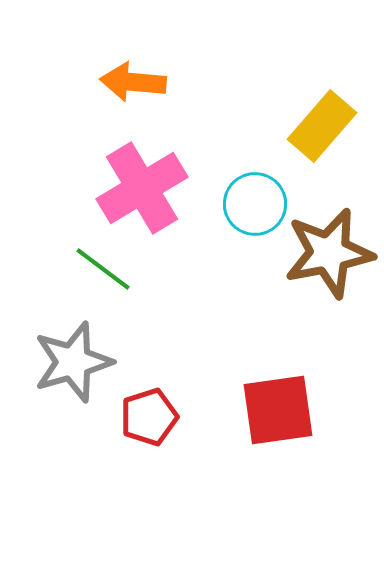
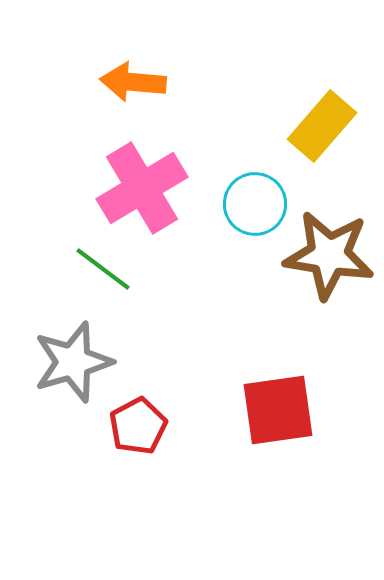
brown star: moved 2 px down; rotated 20 degrees clockwise
red pentagon: moved 11 px left, 9 px down; rotated 10 degrees counterclockwise
